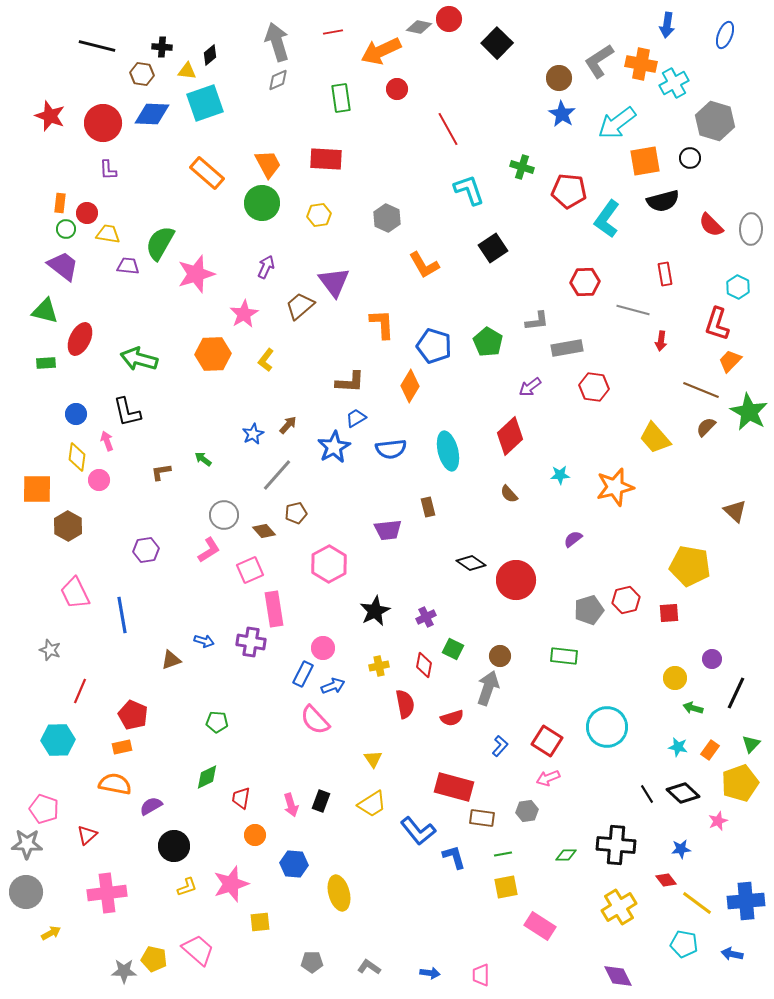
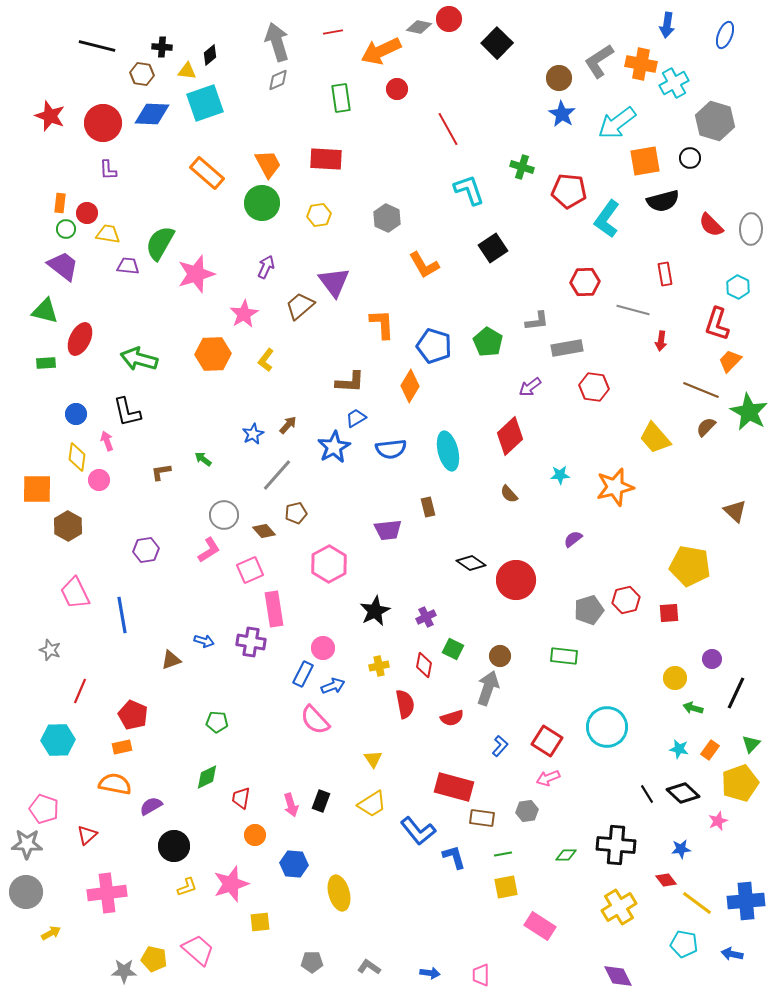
cyan star at (678, 747): moved 1 px right, 2 px down
